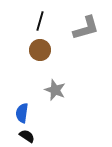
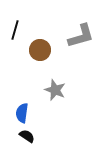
black line: moved 25 px left, 9 px down
gray L-shape: moved 5 px left, 8 px down
